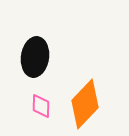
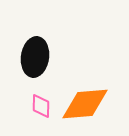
orange diamond: rotated 42 degrees clockwise
